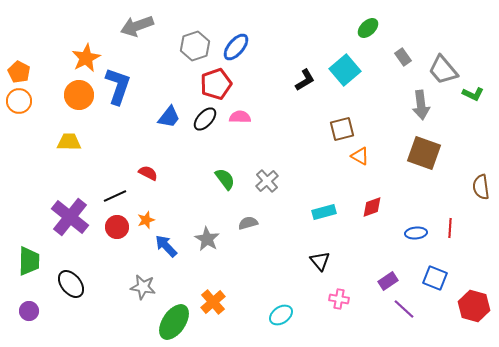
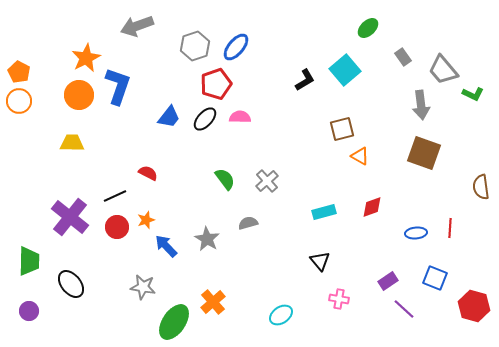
yellow trapezoid at (69, 142): moved 3 px right, 1 px down
